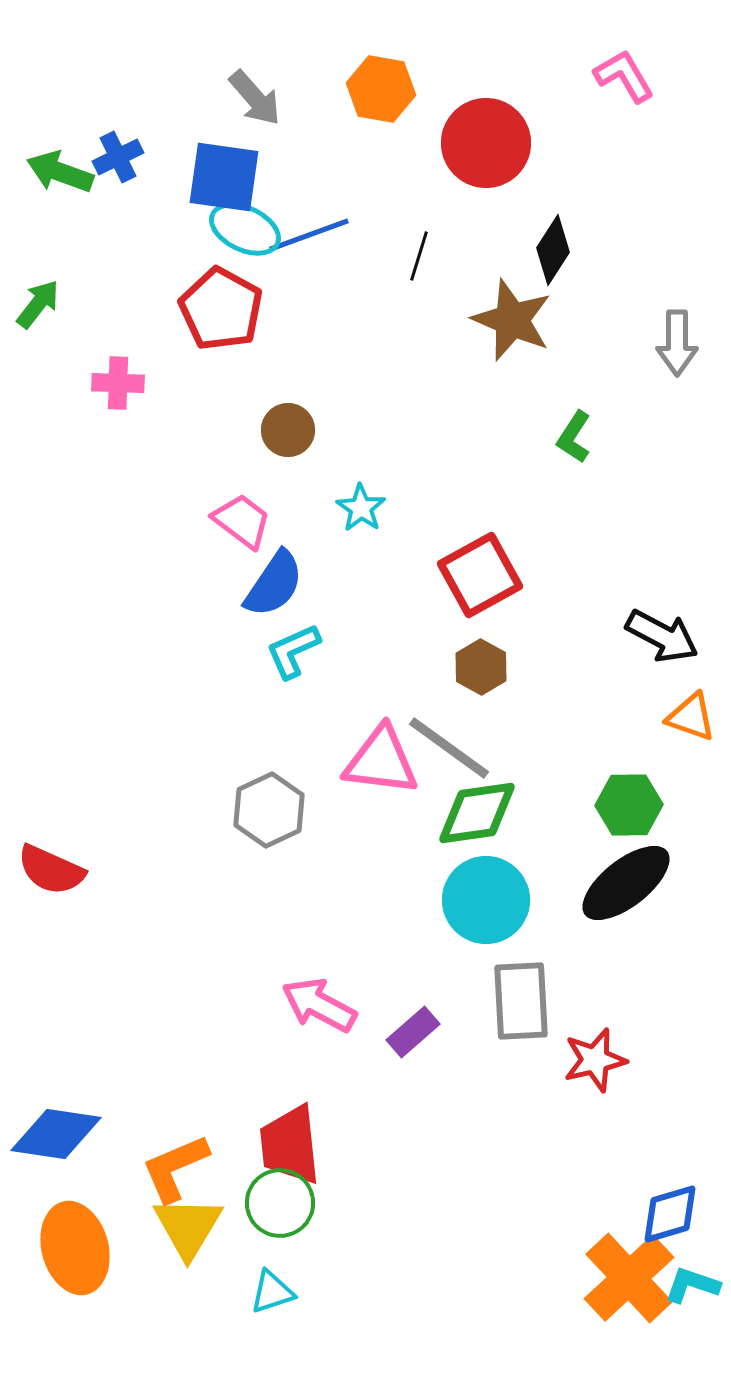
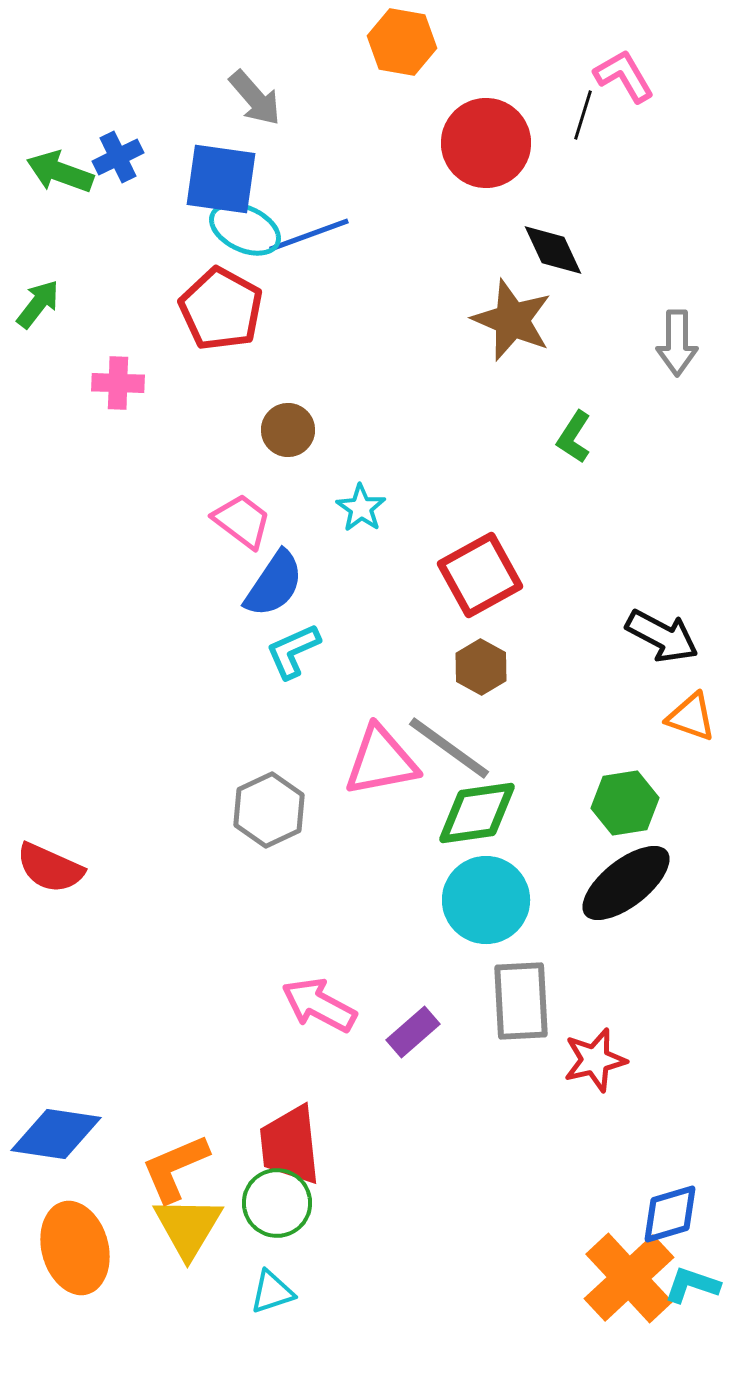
orange hexagon at (381, 89): moved 21 px right, 47 px up
blue square at (224, 177): moved 3 px left, 2 px down
black diamond at (553, 250): rotated 58 degrees counterclockwise
black line at (419, 256): moved 164 px right, 141 px up
pink triangle at (381, 761): rotated 18 degrees counterclockwise
green hexagon at (629, 805): moved 4 px left, 2 px up; rotated 8 degrees counterclockwise
red semicircle at (51, 870): moved 1 px left, 2 px up
green circle at (280, 1203): moved 3 px left
